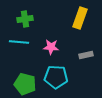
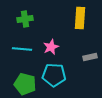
yellow rectangle: rotated 15 degrees counterclockwise
cyan line: moved 3 px right, 7 px down
pink star: rotated 28 degrees counterclockwise
gray rectangle: moved 4 px right, 2 px down
cyan pentagon: moved 2 px left, 2 px up
